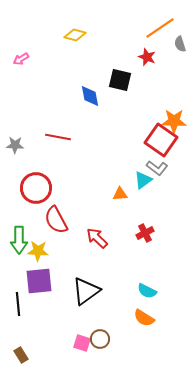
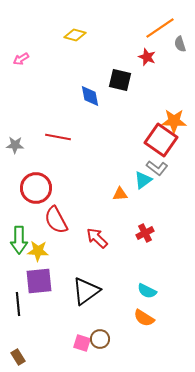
brown rectangle: moved 3 px left, 2 px down
